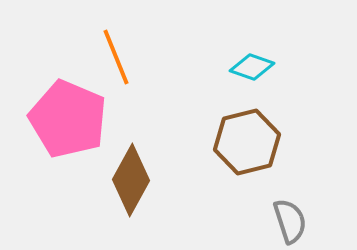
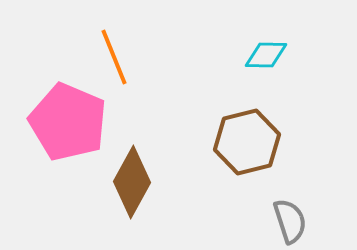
orange line: moved 2 px left
cyan diamond: moved 14 px right, 12 px up; rotated 18 degrees counterclockwise
pink pentagon: moved 3 px down
brown diamond: moved 1 px right, 2 px down
